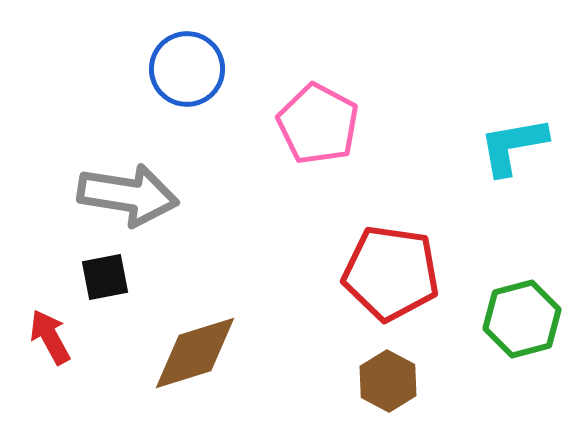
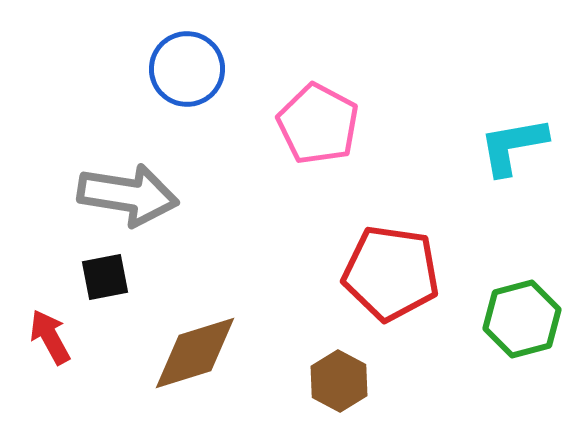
brown hexagon: moved 49 px left
